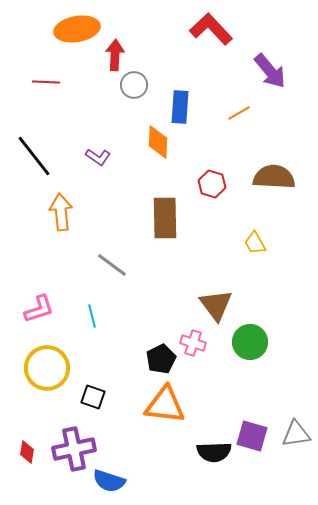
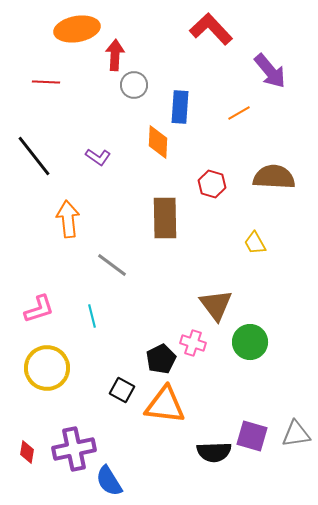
orange arrow: moved 7 px right, 7 px down
black square: moved 29 px right, 7 px up; rotated 10 degrees clockwise
blue semicircle: rotated 40 degrees clockwise
